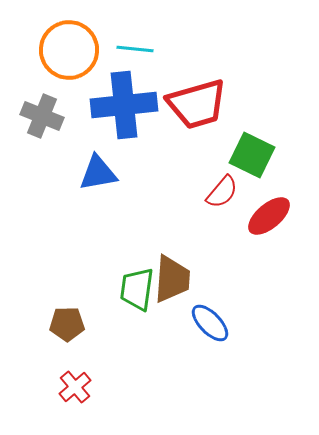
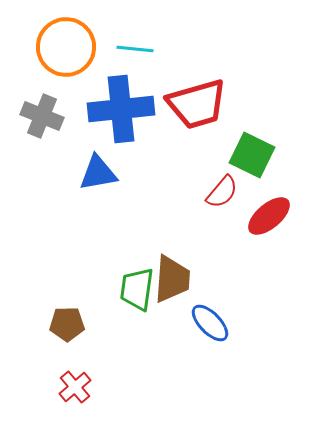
orange circle: moved 3 px left, 3 px up
blue cross: moved 3 px left, 4 px down
